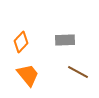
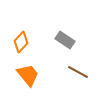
gray rectangle: rotated 36 degrees clockwise
